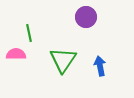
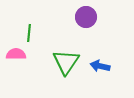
green line: rotated 18 degrees clockwise
green triangle: moved 3 px right, 2 px down
blue arrow: rotated 66 degrees counterclockwise
